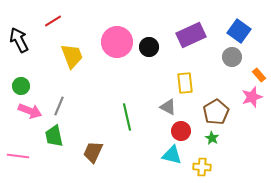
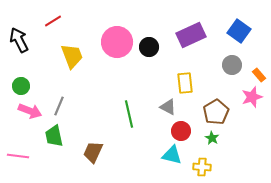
gray circle: moved 8 px down
green line: moved 2 px right, 3 px up
